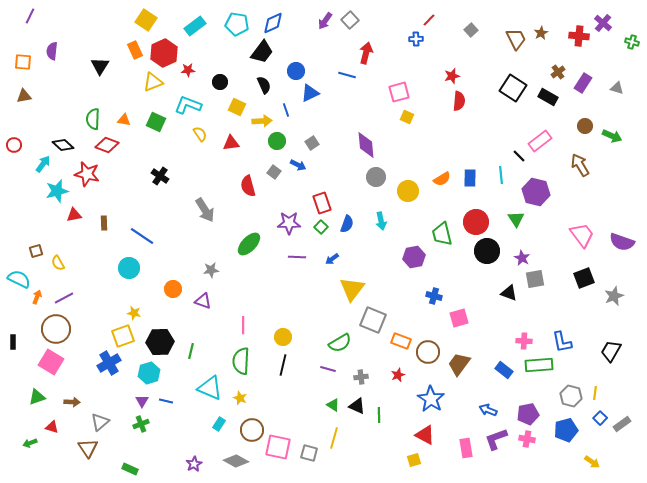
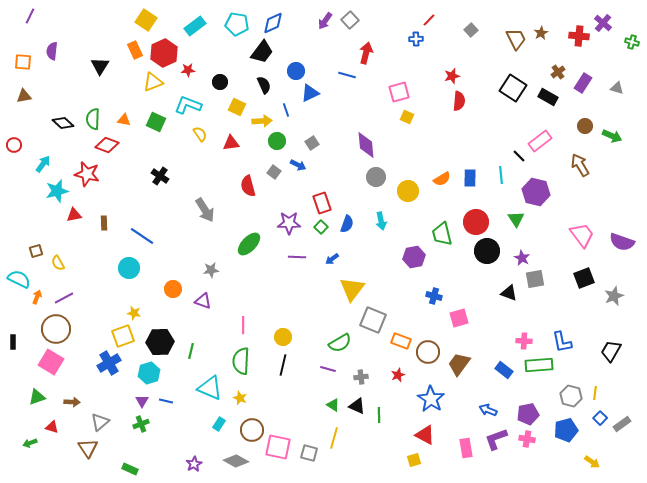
black diamond at (63, 145): moved 22 px up
